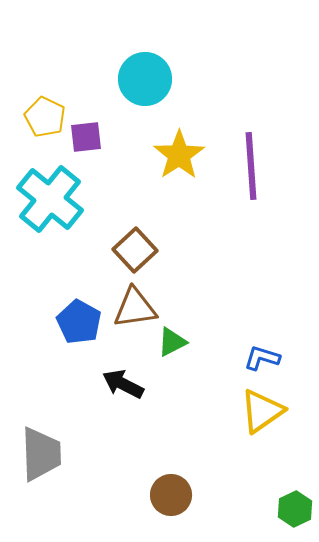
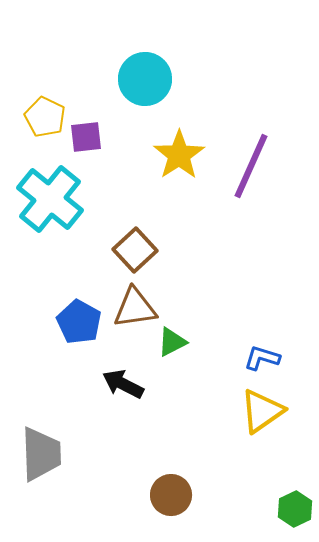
purple line: rotated 28 degrees clockwise
